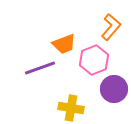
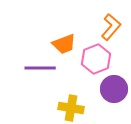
pink hexagon: moved 2 px right, 1 px up
purple line: rotated 20 degrees clockwise
